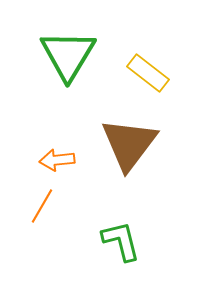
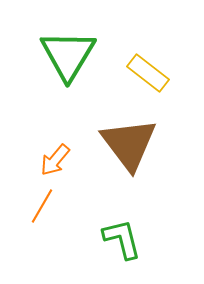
brown triangle: rotated 14 degrees counterclockwise
orange arrow: moved 2 px left; rotated 44 degrees counterclockwise
green L-shape: moved 1 px right, 2 px up
